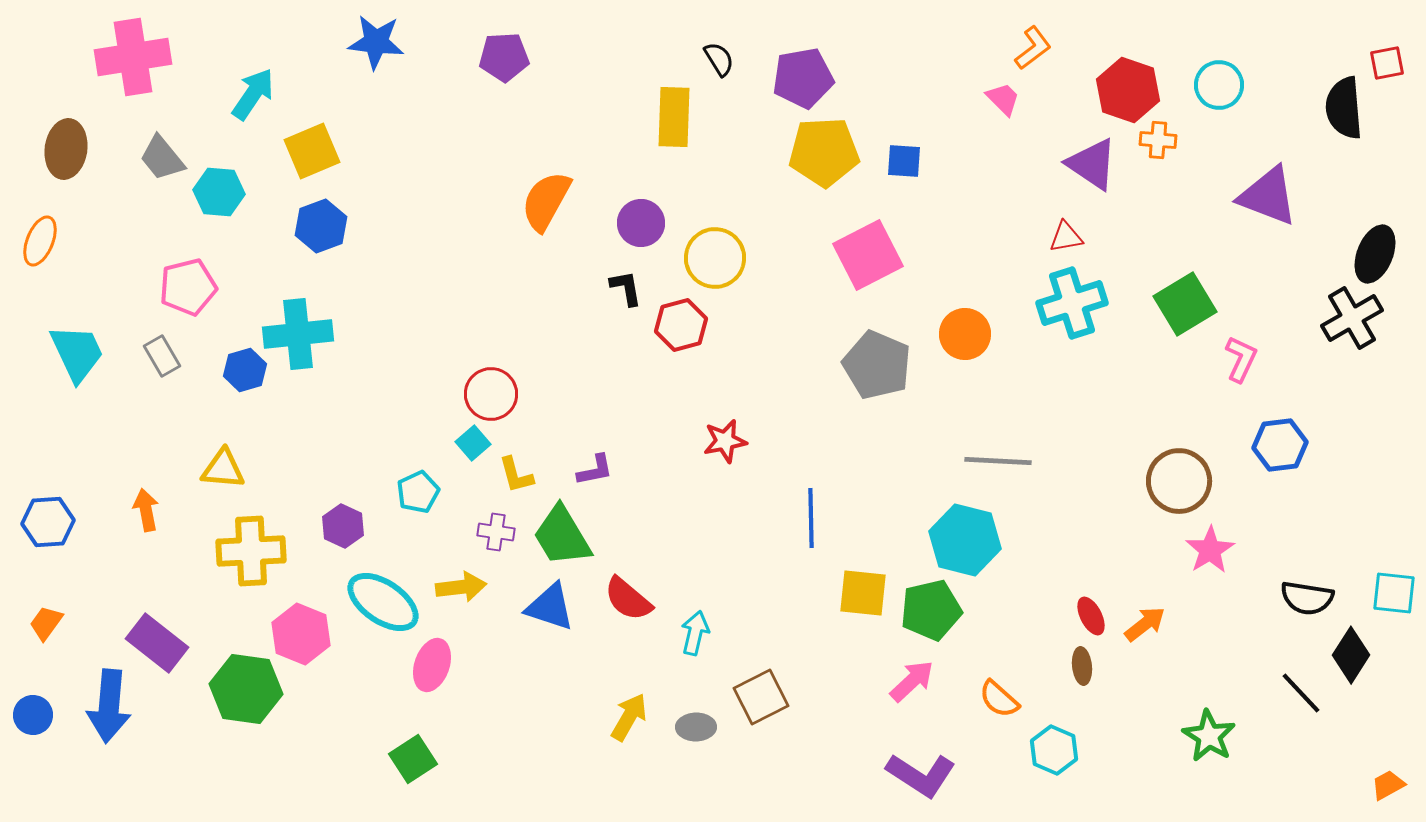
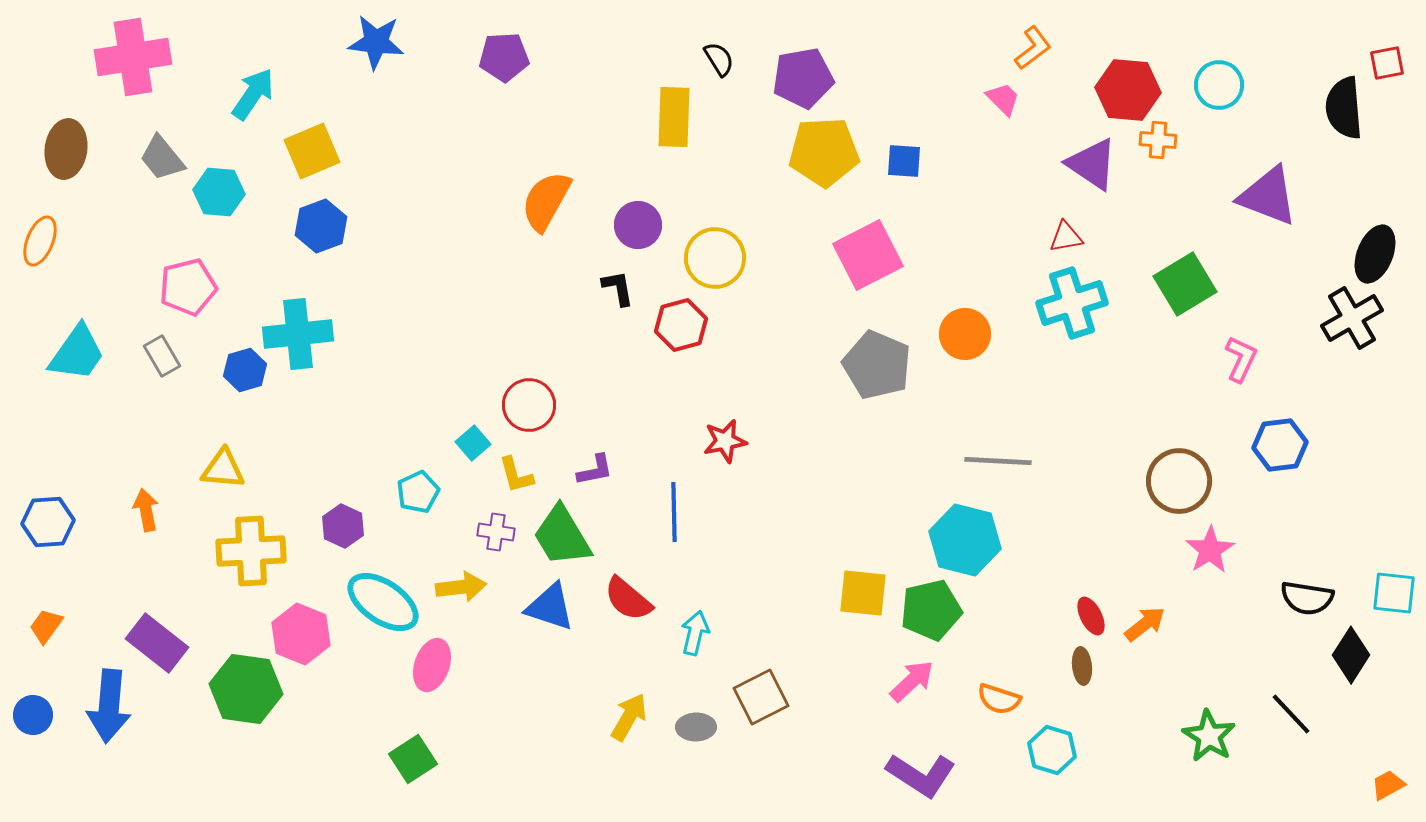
red hexagon at (1128, 90): rotated 14 degrees counterclockwise
purple circle at (641, 223): moved 3 px left, 2 px down
black L-shape at (626, 288): moved 8 px left
green square at (1185, 304): moved 20 px up
cyan trapezoid at (77, 353): rotated 60 degrees clockwise
red circle at (491, 394): moved 38 px right, 11 px down
blue line at (811, 518): moved 137 px left, 6 px up
orange trapezoid at (46, 623): moved 3 px down
black line at (1301, 693): moved 10 px left, 21 px down
orange semicircle at (999, 699): rotated 24 degrees counterclockwise
cyan hexagon at (1054, 750): moved 2 px left; rotated 6 degrees counterclockwise
